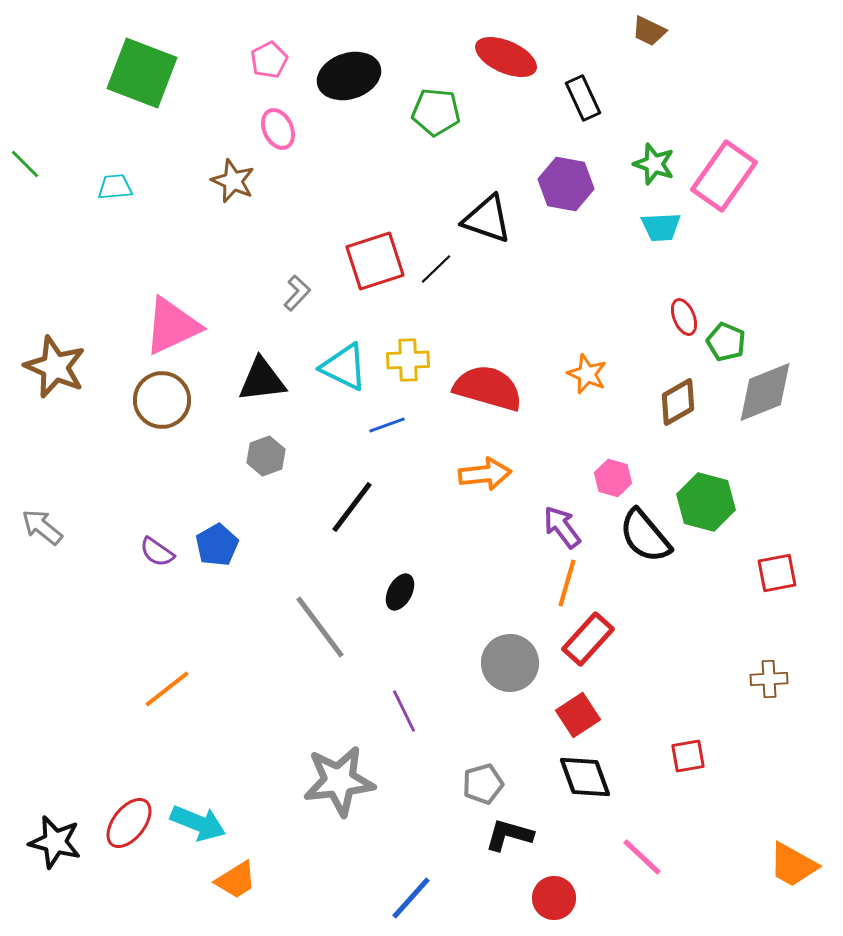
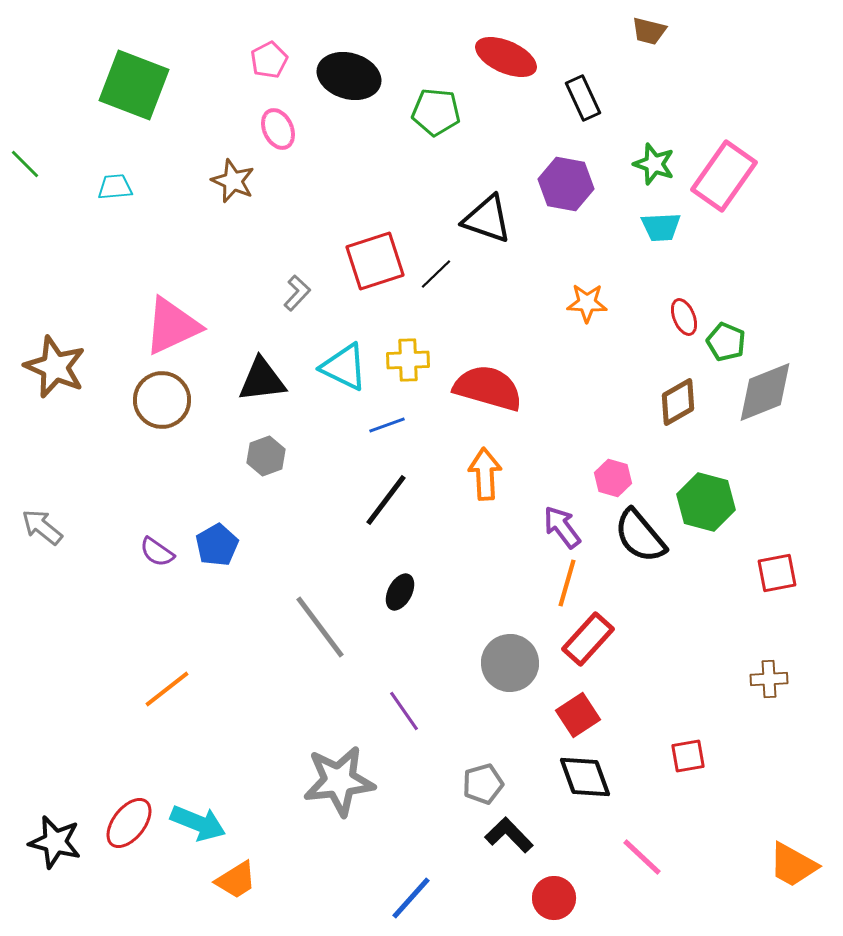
brown trapezoid at (649, 31): rotated 12 degrees counterclockwise
green square at (142, 73): moved 8 px left, 12 px down
black ellipse at (349, 76): rotated 34 degrees clockwise
black line at (436, 269): moved 5 px down
orange star at (587, 374): moved 71 px up; rotated 21 degrees counterclockwise
orange arrow at (485, 474): rotated 87 degrees counterclockwise
black line at (352, 507): moved 34 px right, 7 px up
black semicircle at (645, 536): moved 5 px left
purple line at (404, 711): rotated 9 degrees counterclockwise
black L-shape at (509, 835): rotated 30 degrees clockwise
